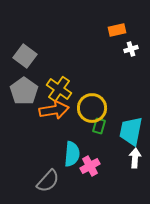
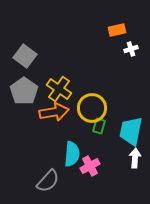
orange arrow: moved 2 px down
